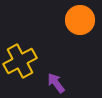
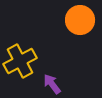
purple arrow: moved 4 px left, 1 px down
